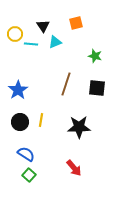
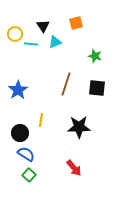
black circle: moved 11 px down
